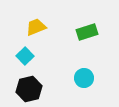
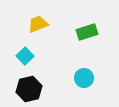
yellow trapezoid: moved 2 px right, 3 px up
